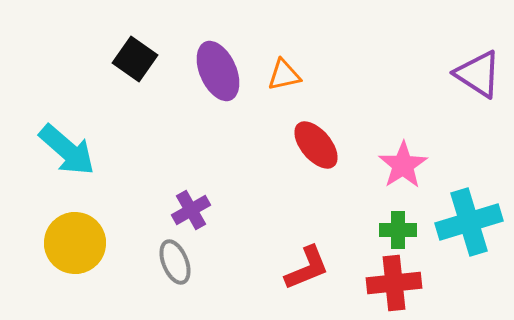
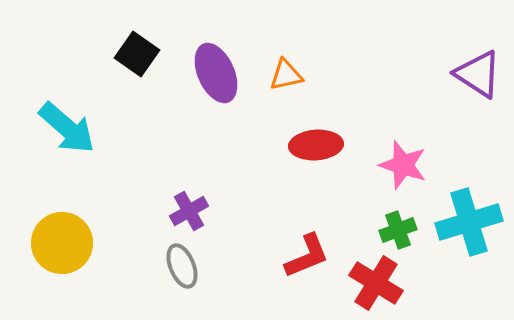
black square: moved 2 px right, 5 px up
purple ellipse: moved 2 px left, 2 px down
orange triangle: moved 2 px right
red ellipse: rotated 54 degrees counterclockwise
cyan arrow: moved 22 px up
pink star: rotated 21 degrees counterclockwise
purple cross: moved 2 px left, 1 px down
green cross: rotated 21 degrees counterclockwise
yellow circle: moved 13 px left
gray ellipse: moved 7 px right, 4 px down
red L-shape: moved 12 px up
red cross: moved 18 px left; rotated 38 degrees clockwise
